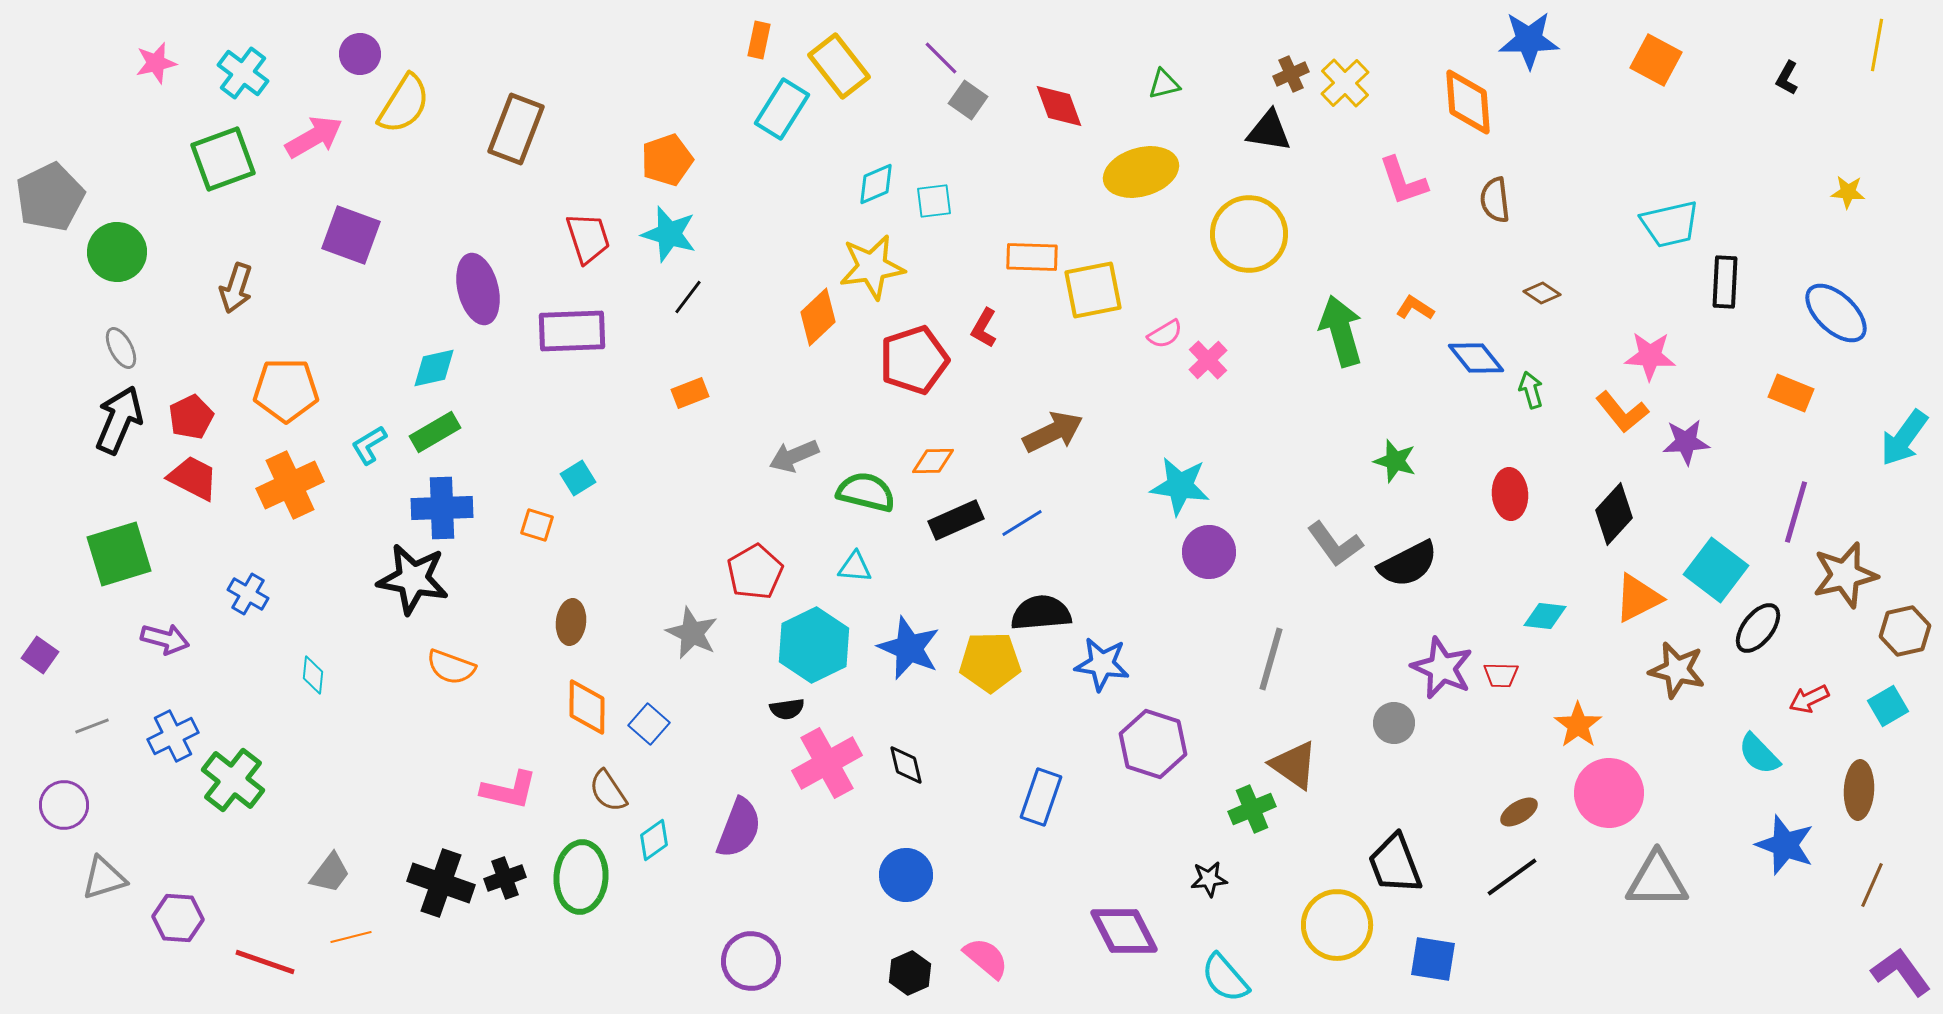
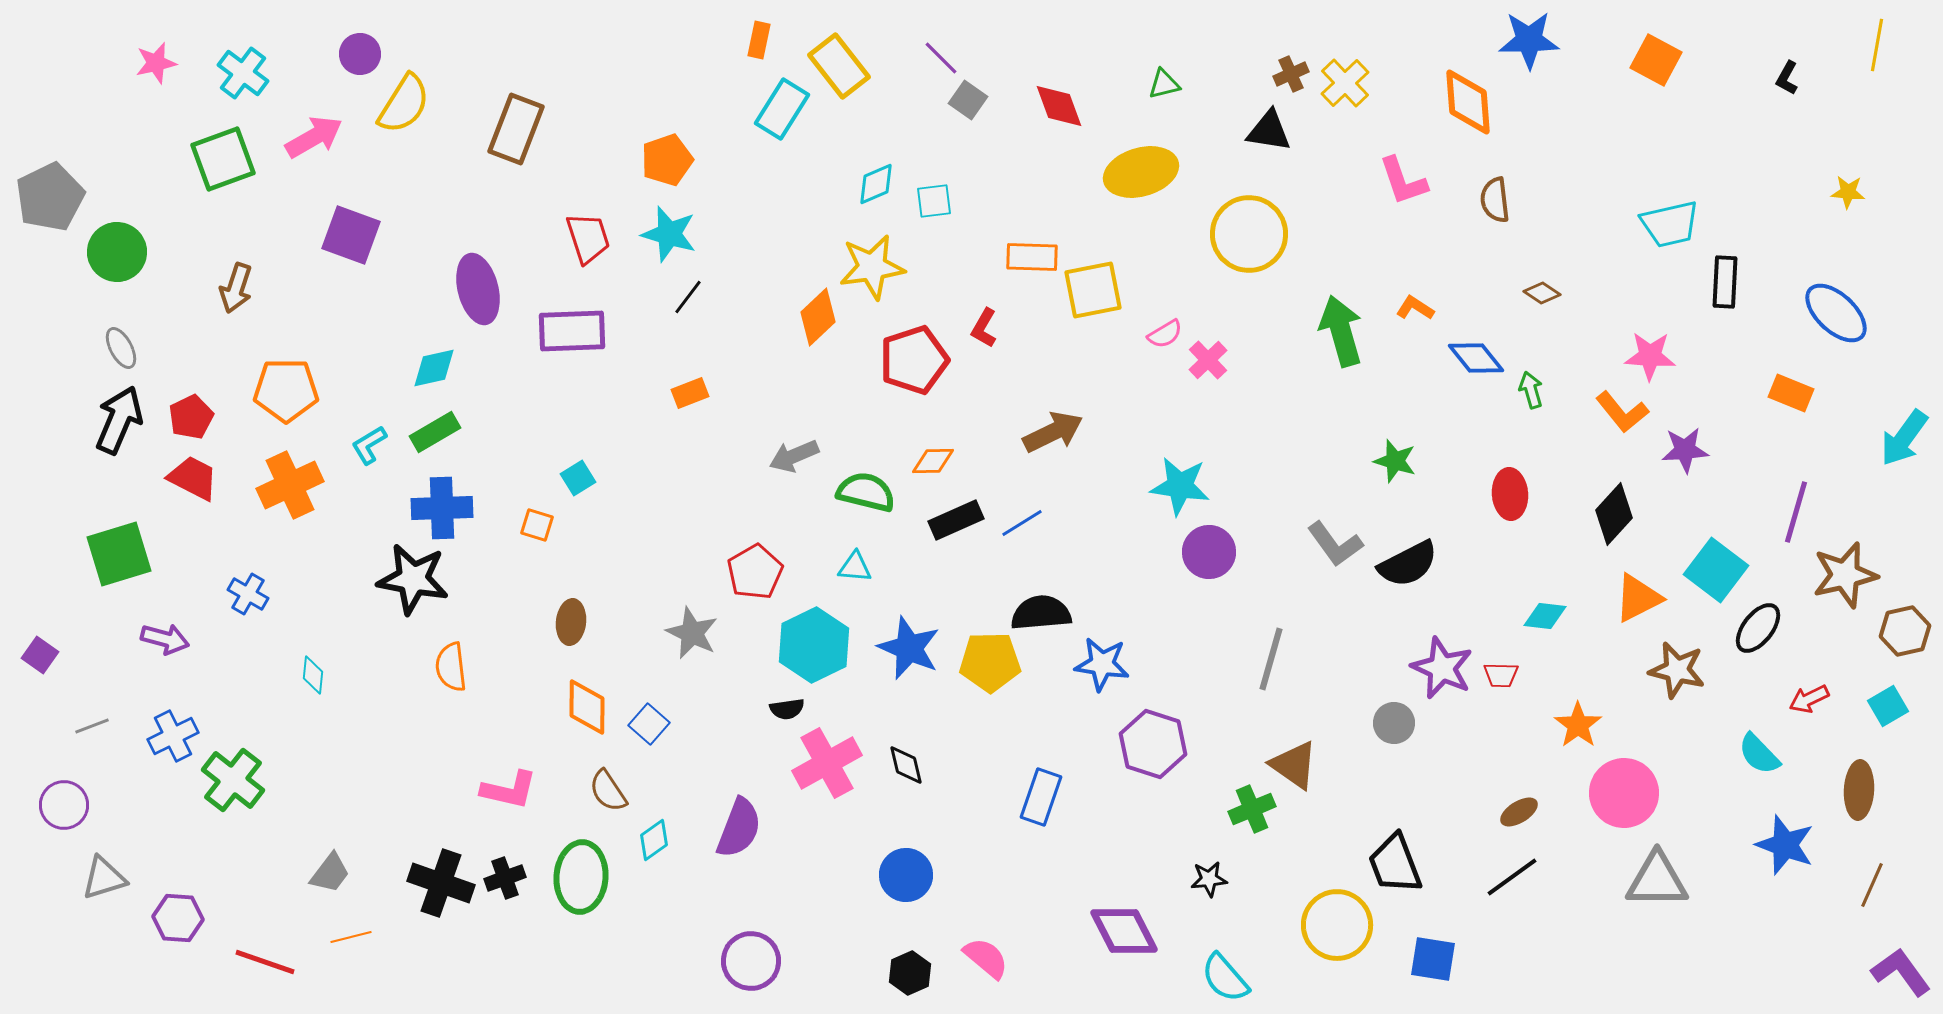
purple star at (1686, 442): moved 1 px left, 8 px down
orange semicircle at (451, 667): rotated 63 degrees clockwise
pink circle at (1609, 793): moved 15 px right
